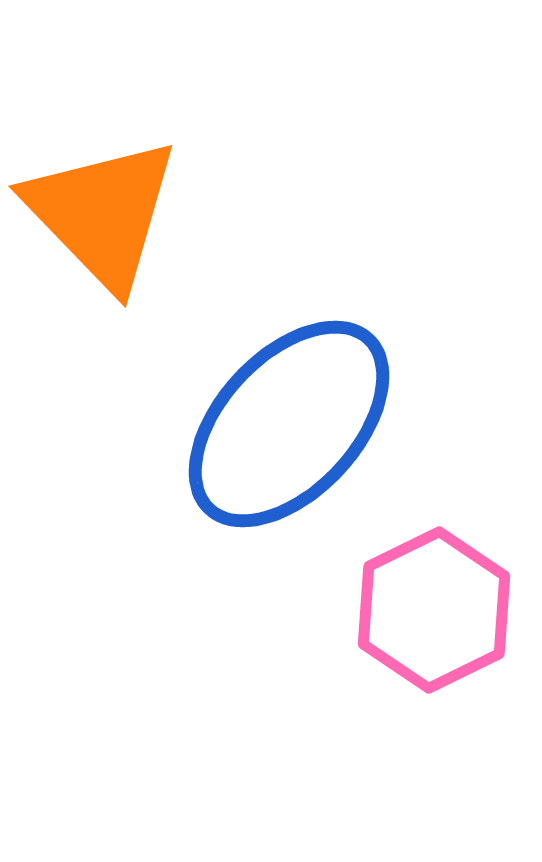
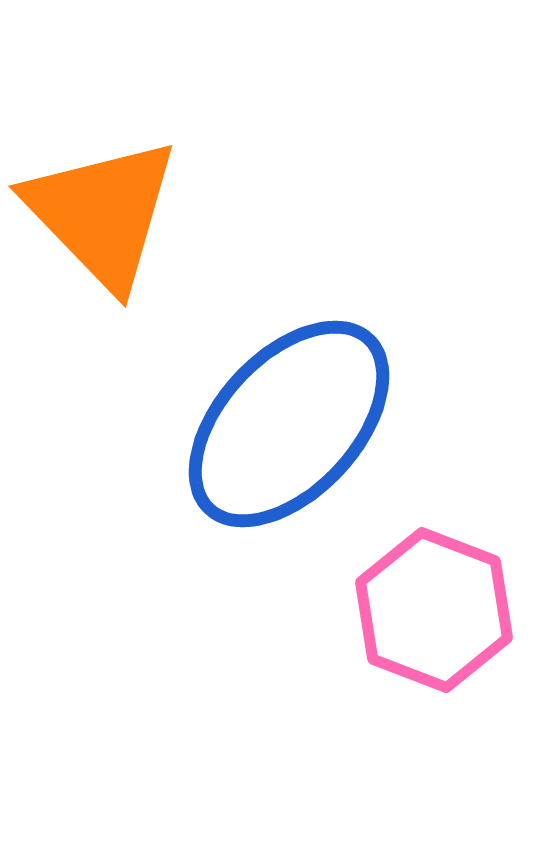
pink hexagon: rotated 13 degrees counterclockwise
